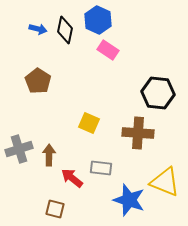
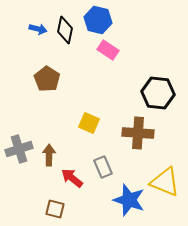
blue hexagon: rotated 12 degrees counterclockwise
brown pentagon: moved 9 px right, 2 px up
gray rectangle: moved 2 px right, 1 px up; rotated 60 degrees clockwise
